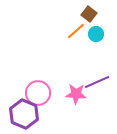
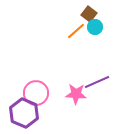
cyan circle: moved 1 px left, 7 px up
pink circle: moved 2 px left
purple hexagon: moved 1 px up
